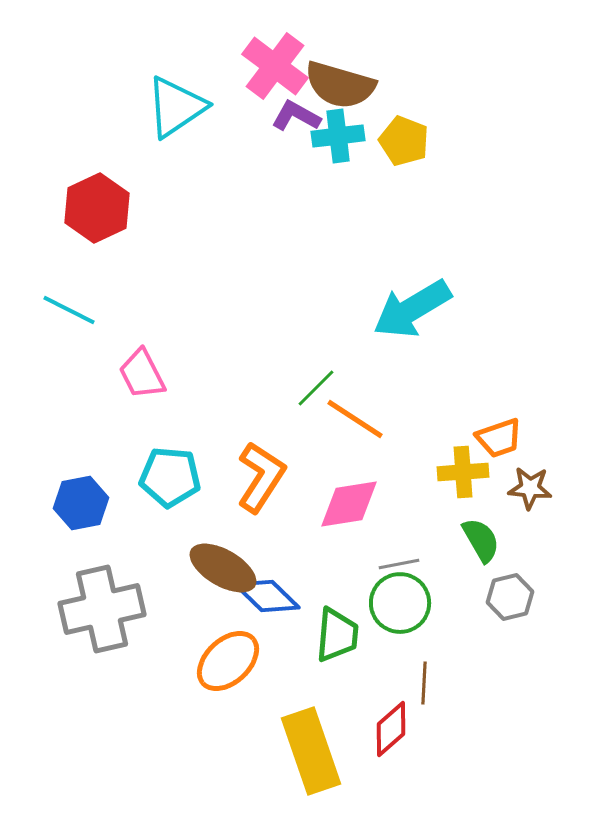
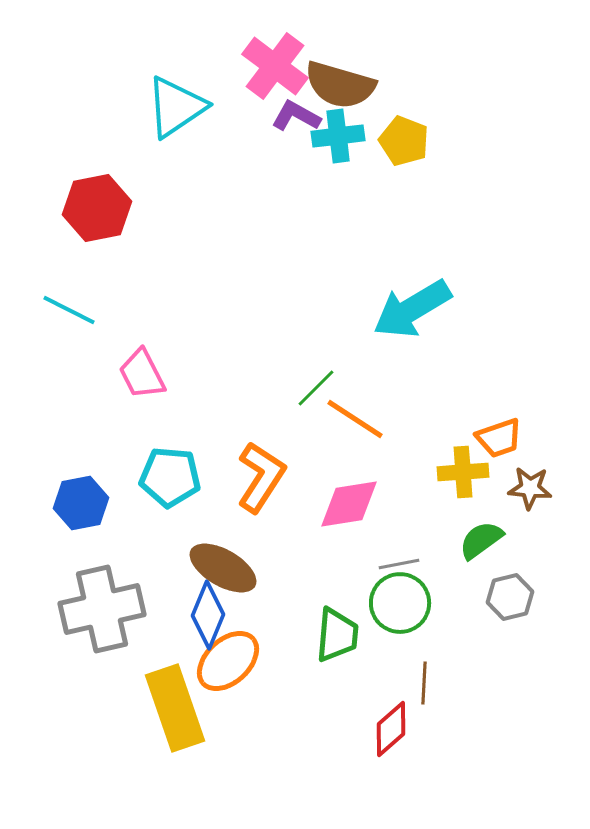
red hexagon: rotated 14 degrees clockwise
green semicircle: rotated 96 degrees counterclockwise
blue diamond: moved 59 px left, 19 px down; rotated 68 degrees clockwise
yellow rectangle: moved 136 px left, 43 px up
